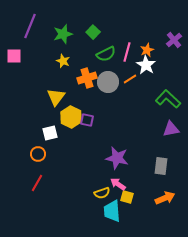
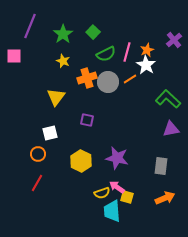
green star: rotated 18 degrees counterclockwise
yellow hexagon: moved 10 px right, 44 px down
pink arrow: moved 1 px left, 3 px down
